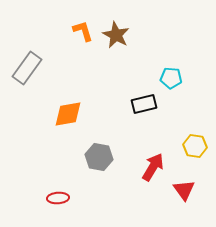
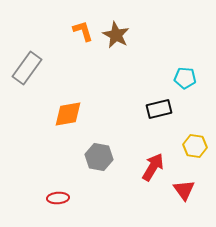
cyan pentagon: moved 14 px right
black rectangle: moved 15 px right, 5 px down
